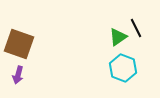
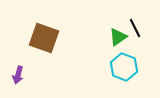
black line: moved 1 px left
brown square: moved 25 px right, 6 px up
cyan hexagon: moved 1 px right, 1 px up
